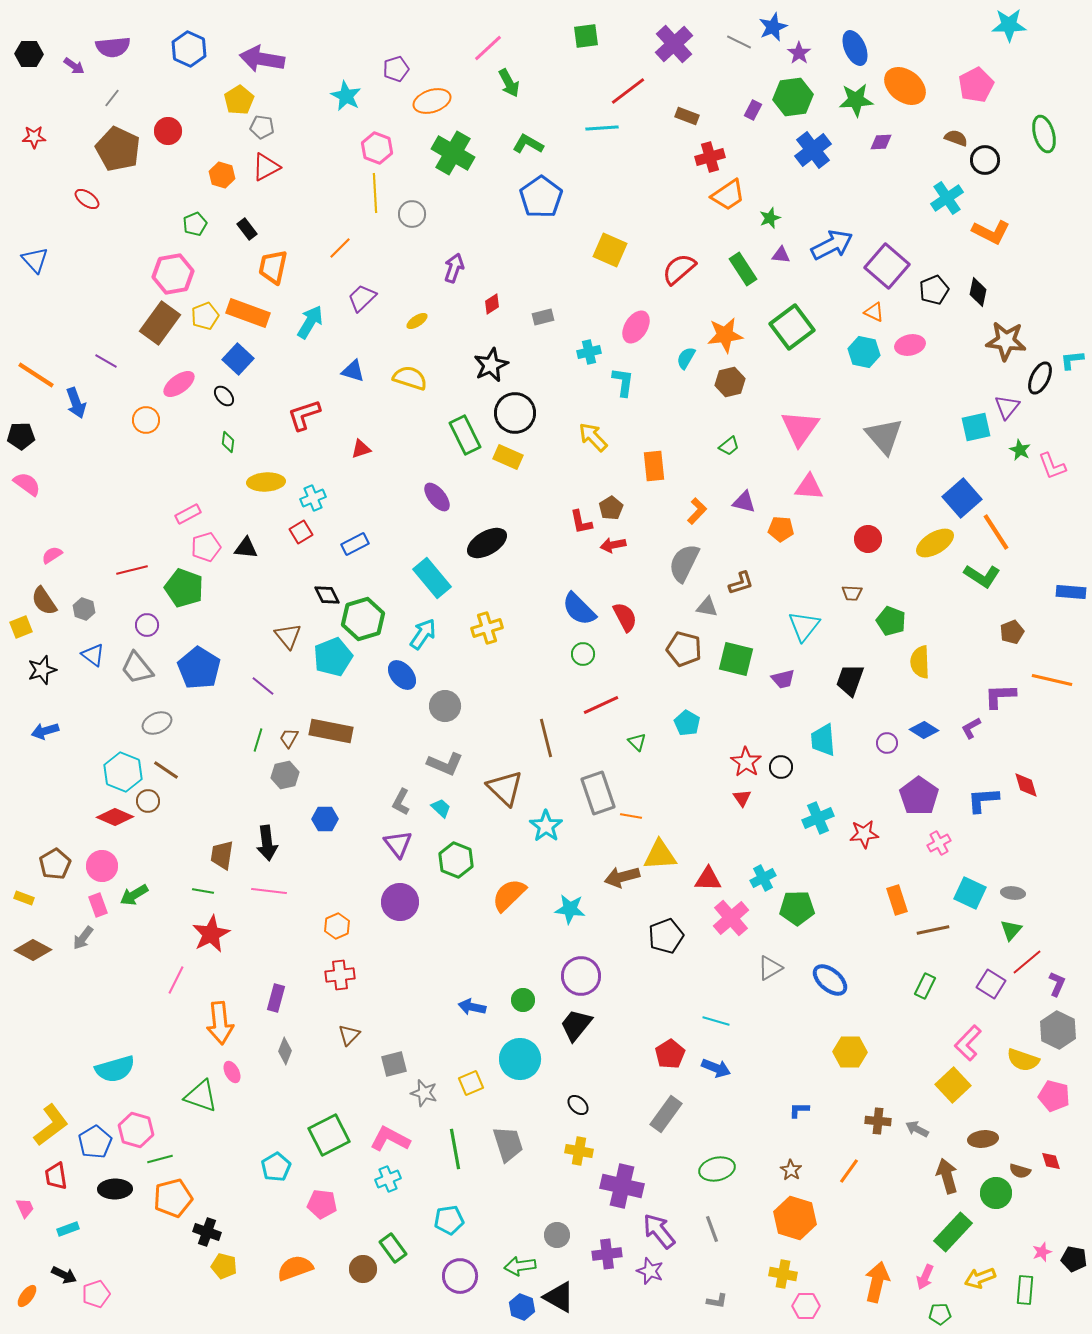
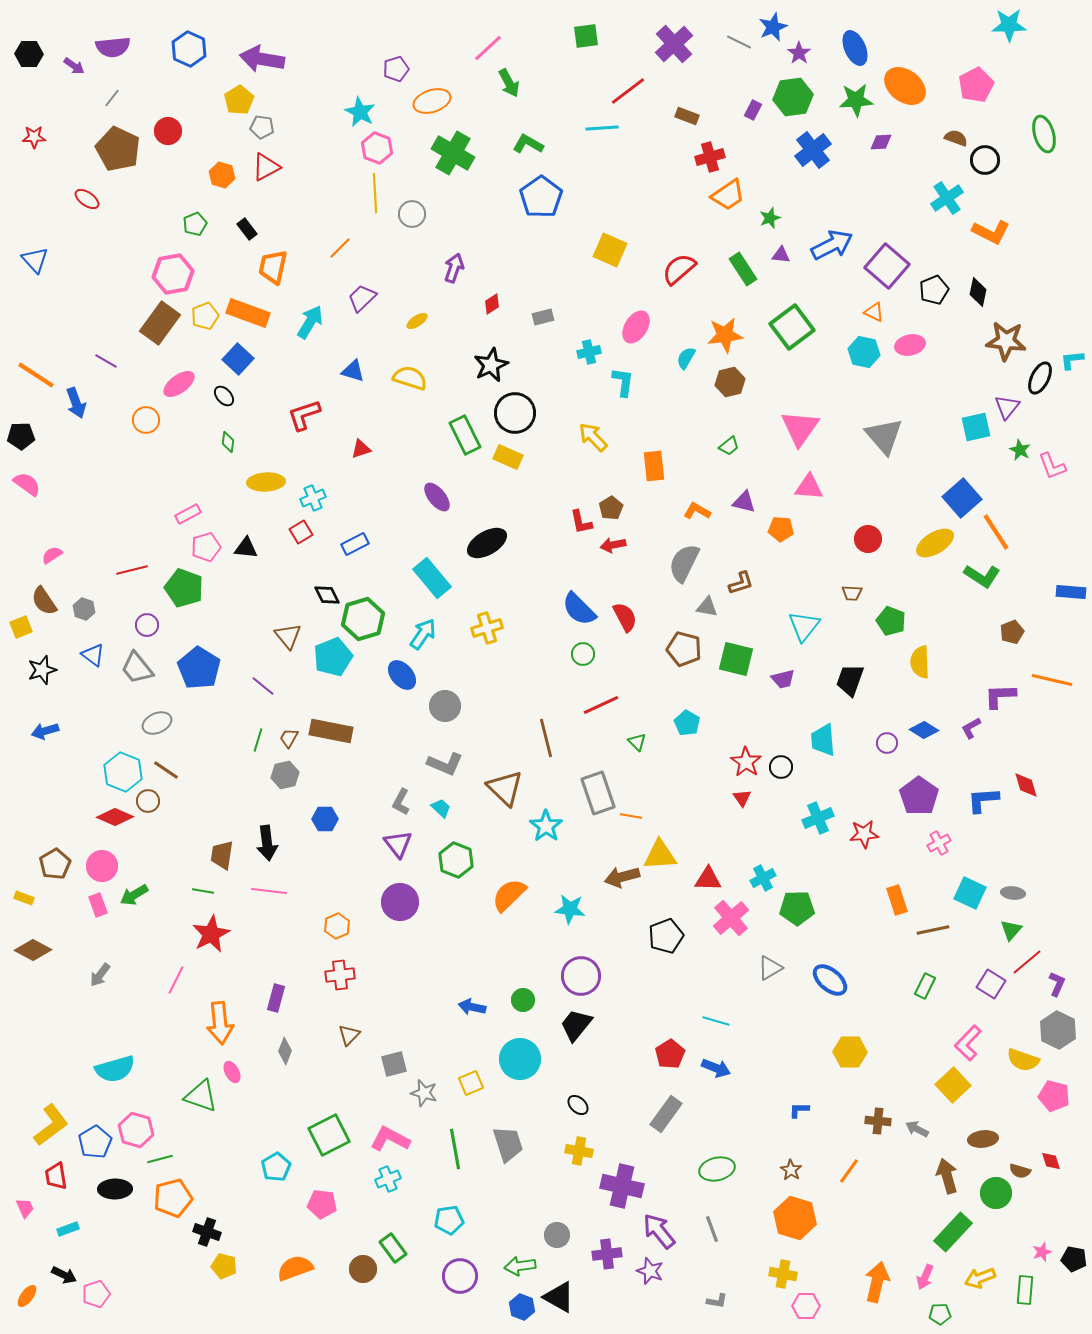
cyan star at (346, 96): moved 14 px right, 16 px down
orange L-shape at (697, 511): rotated 104 degrees counterclockwise
gray arrow at (83, 938): moved 17 px right, 37 px down
